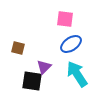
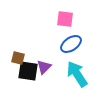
brown square: moved 10 px down
black square: moved 4 px left, 10 px up
